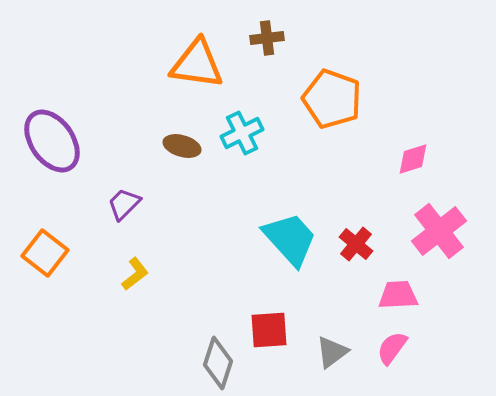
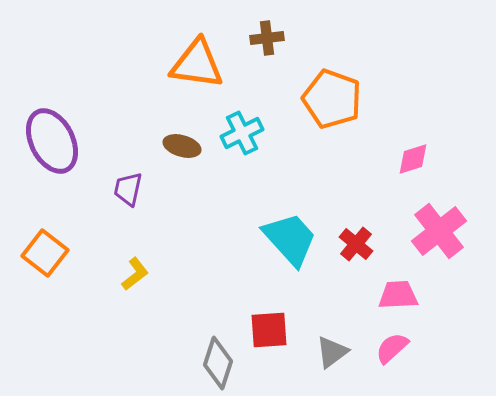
purple ellipse: rotated 8 degrees clockwise
purple trapezoid: moved 4 px right, 15 px up; rotated 33 degrees counterclockwise
pink semicircle: rotated 12 degrees clockwise
